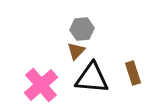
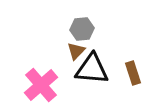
black triangle: moved 9 px up
